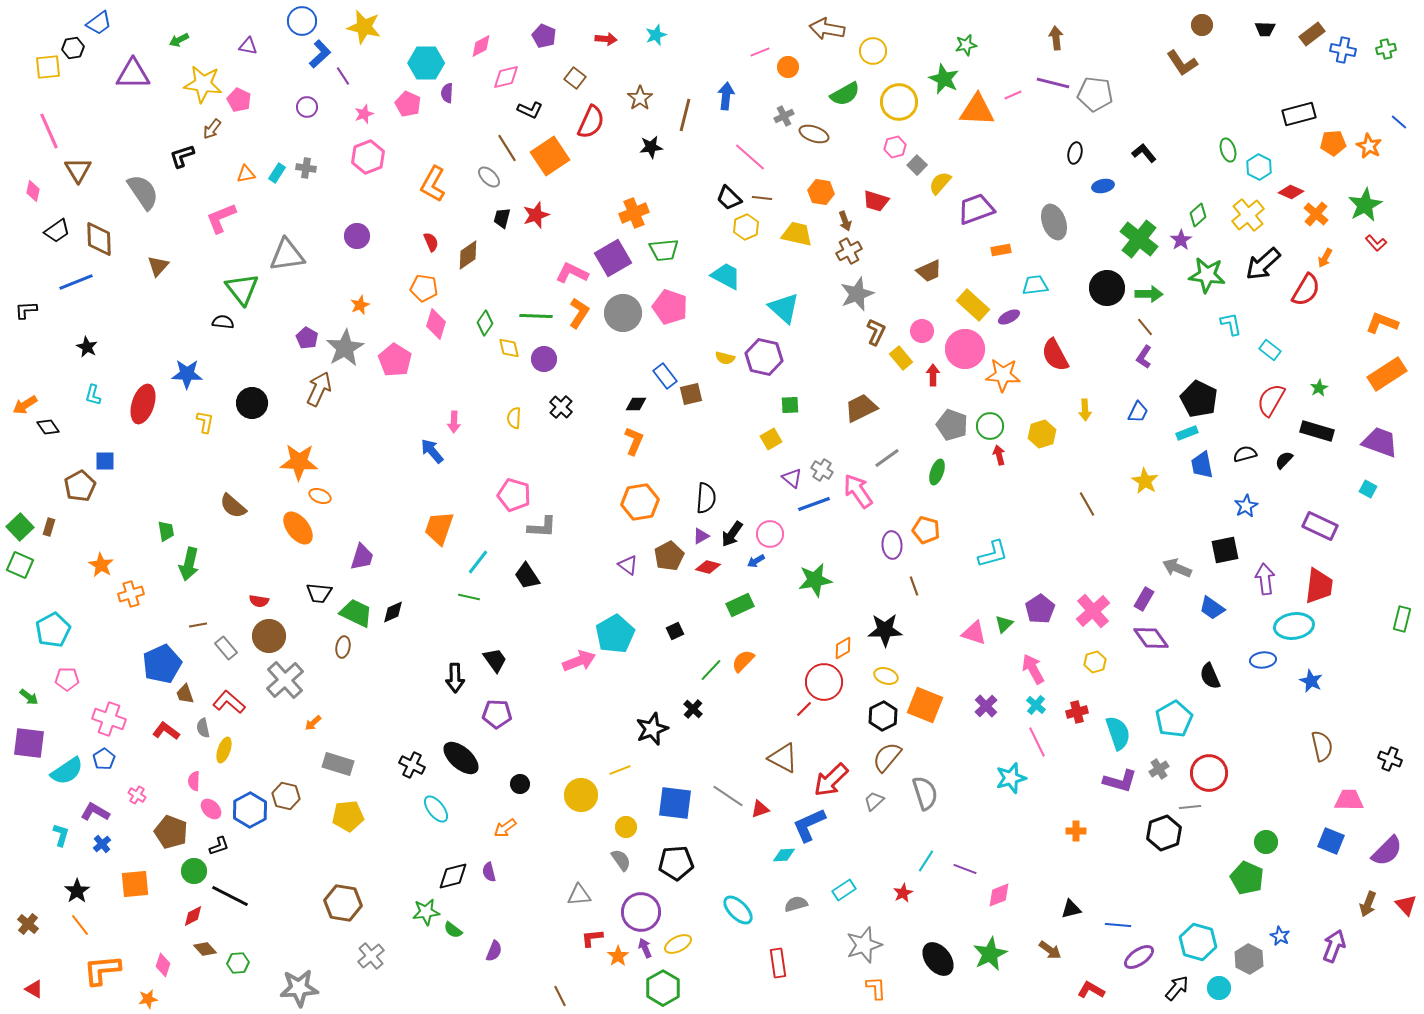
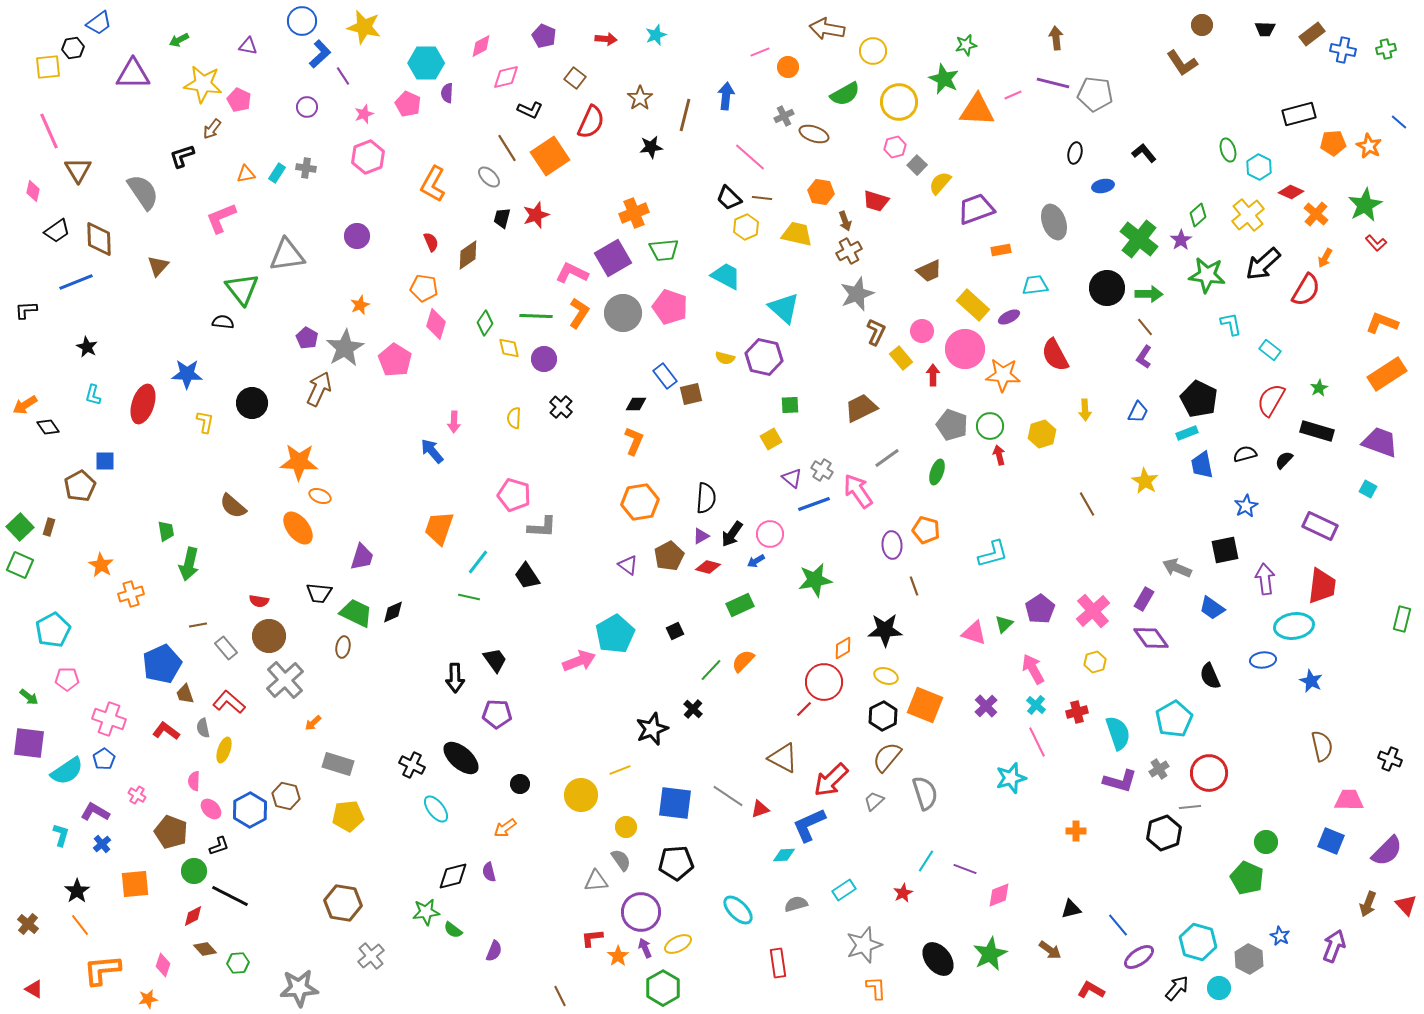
red trapezoid at (1319, 586): moved 3 px right
gray triangle at (579, 895): moved 17 px right, 14 px up
blue line at (1118, 925): rotated 45 degrees clockwise
